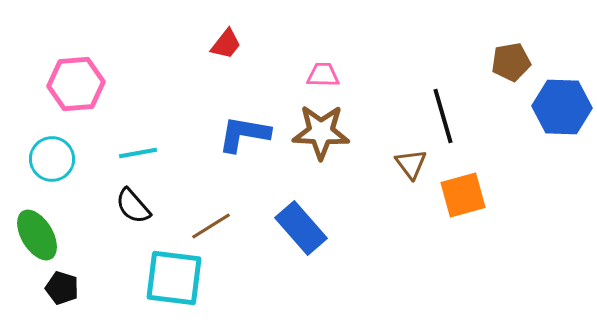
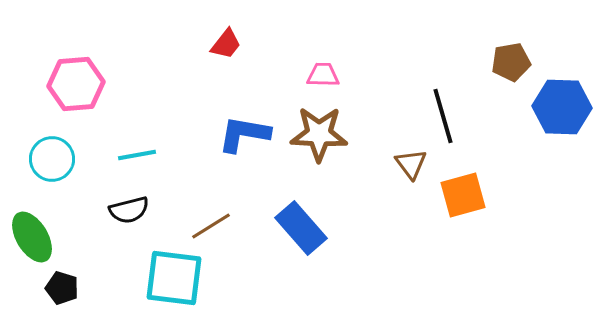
brown star: moved 2 px left, 2 px down
cyan line: moved 1 px left, 2 px down
black semicircle: moved 4 px left, 4 px down; rotated 63 degrees counterclockwise
green ellipse: moved 5 px left, 2 px down
